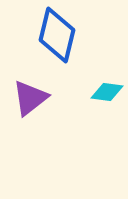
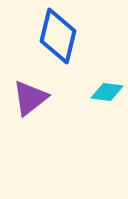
blue diamond: moved 1 px right, 1 px down
